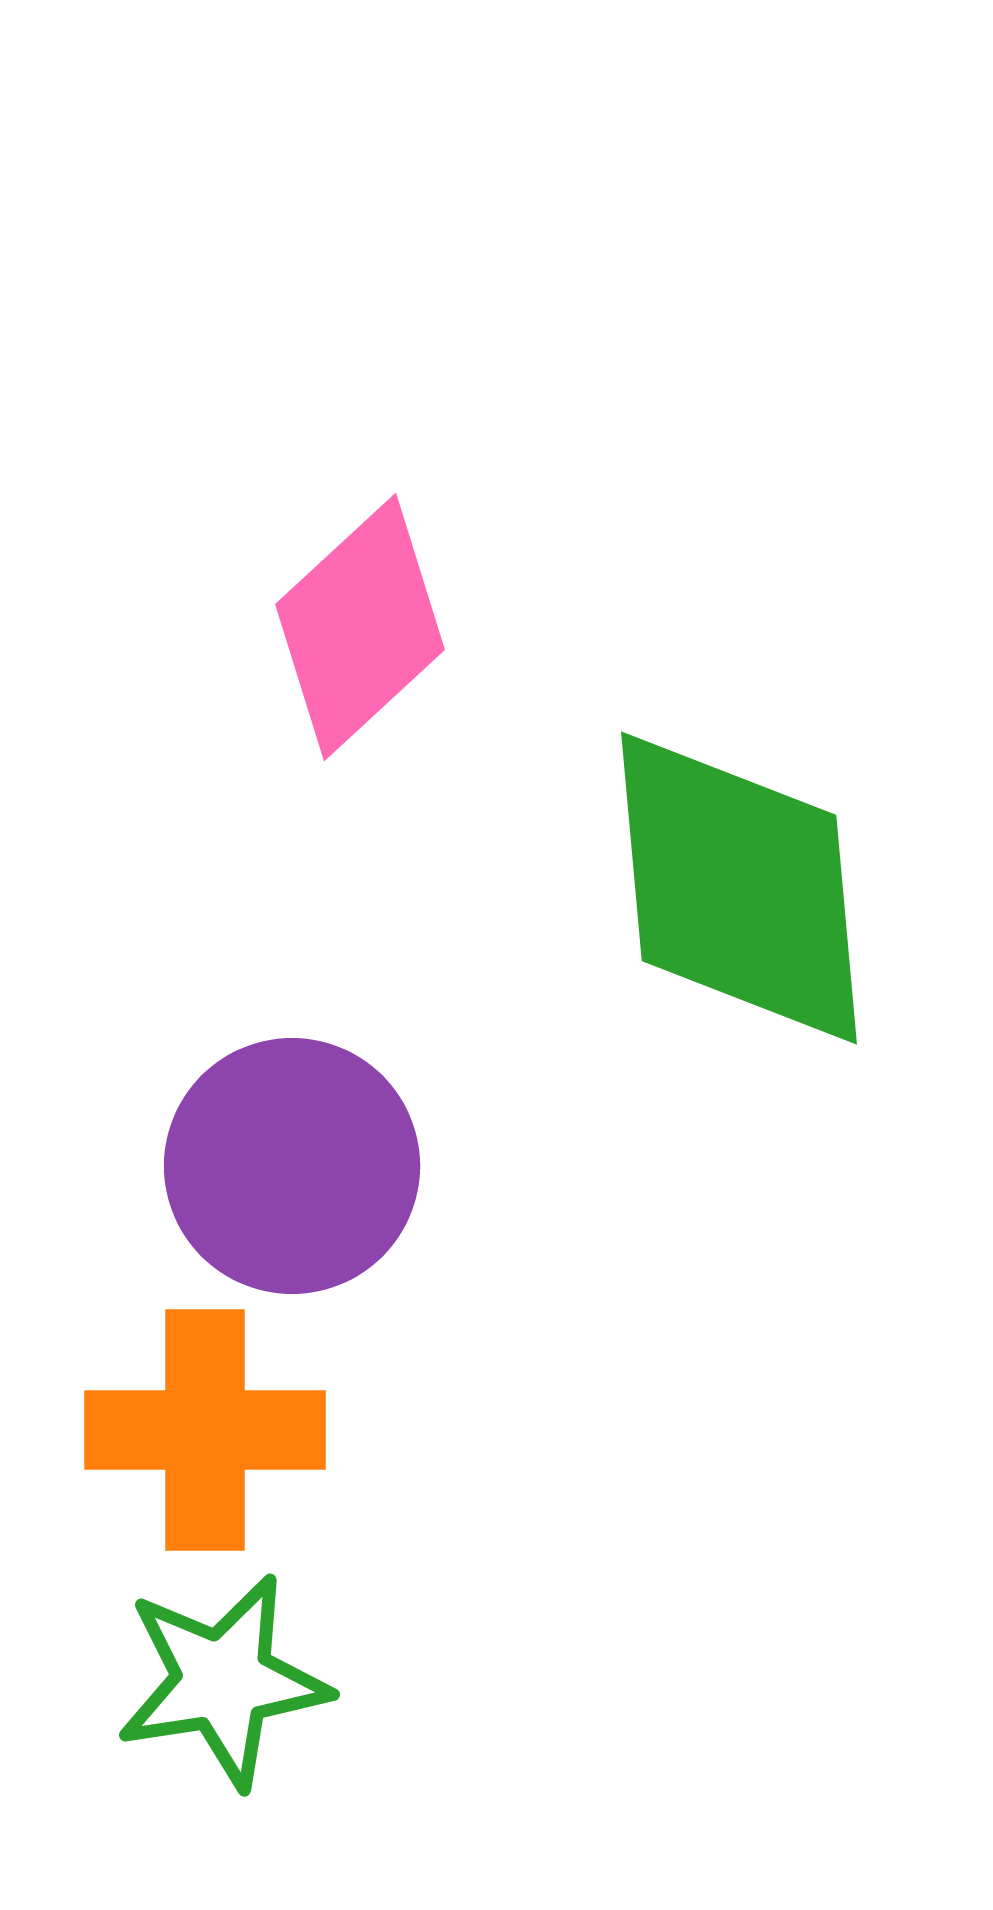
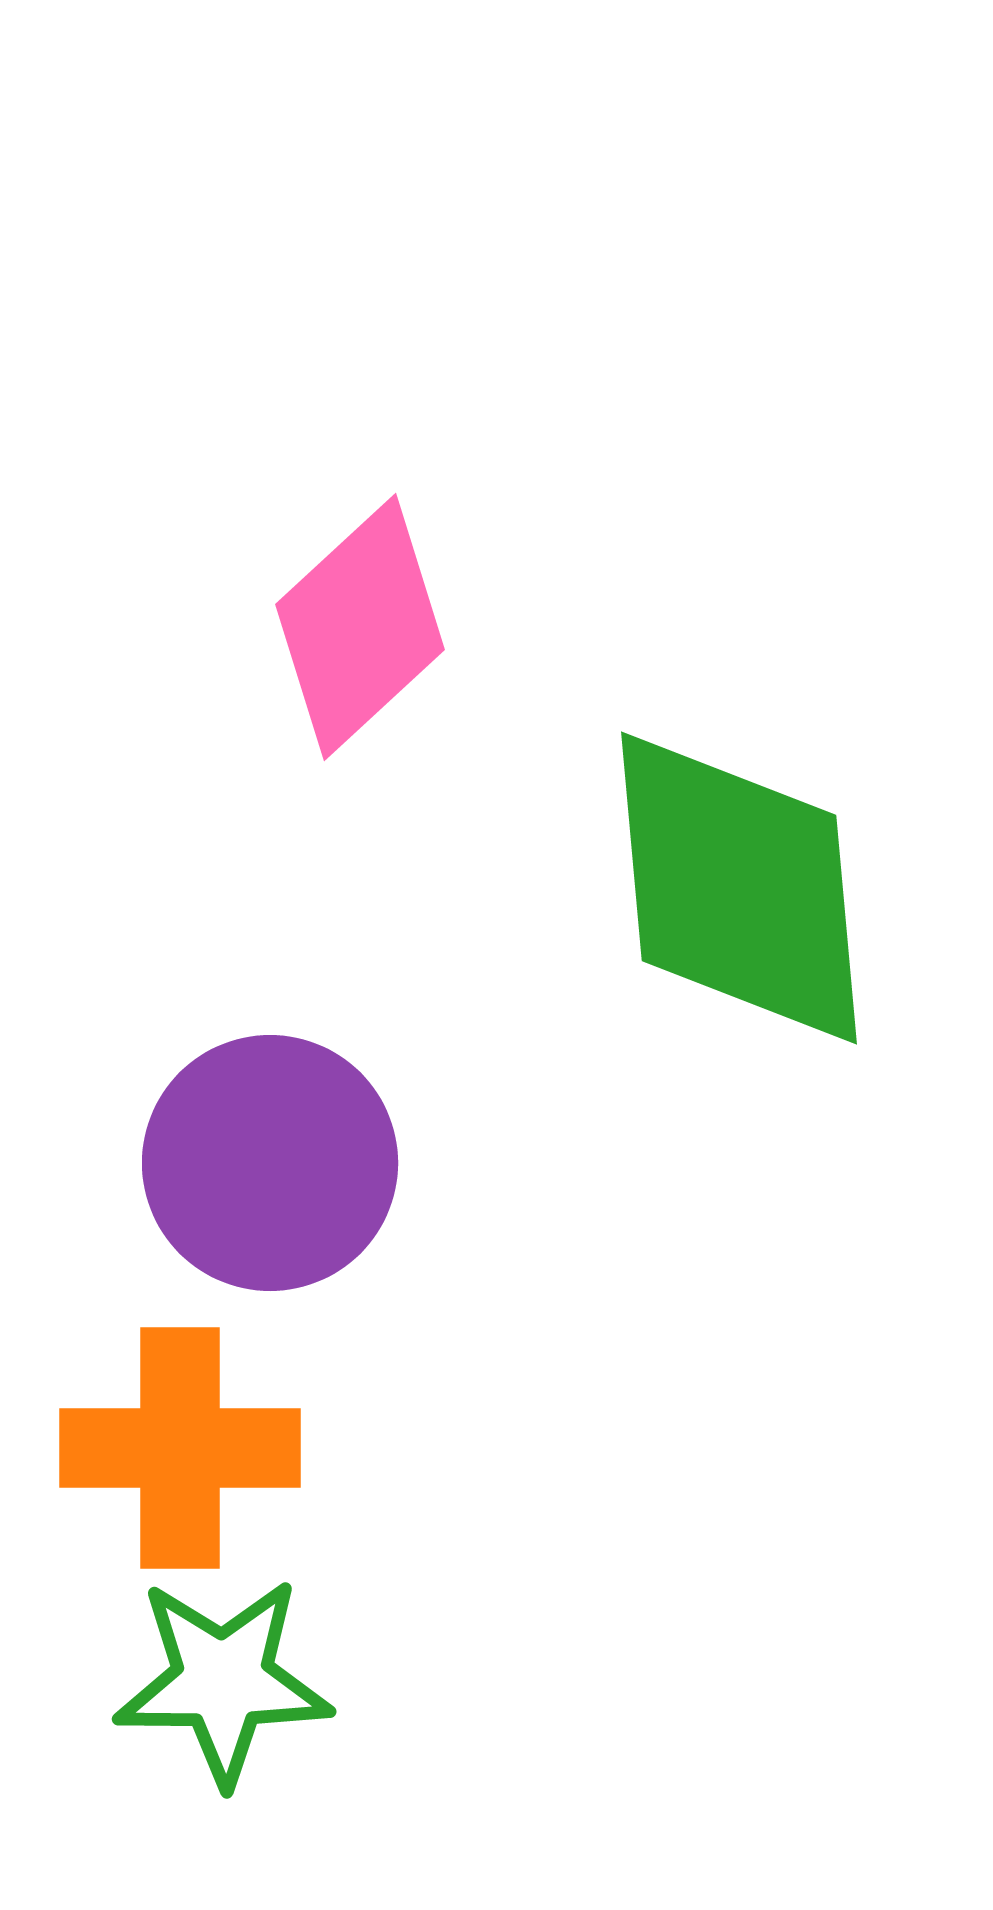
purple circle: moved 22 px left, 3 px up
orange cross: moved 25 px left, 18 px down
green star: rotated 9 degrees clockwise
